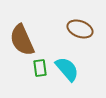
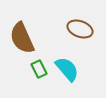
brown semicircle: moved 2 px up
green rectangle: moved 1 px left, 1 px down; rotated 18 degrees counterclockwise
